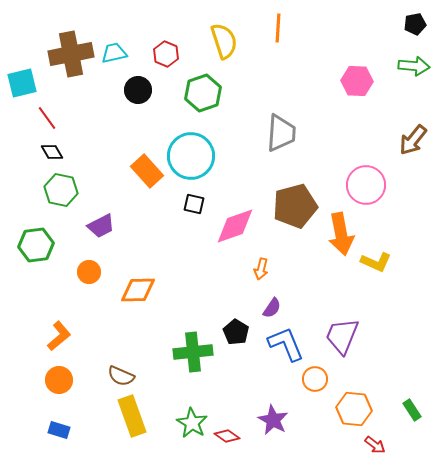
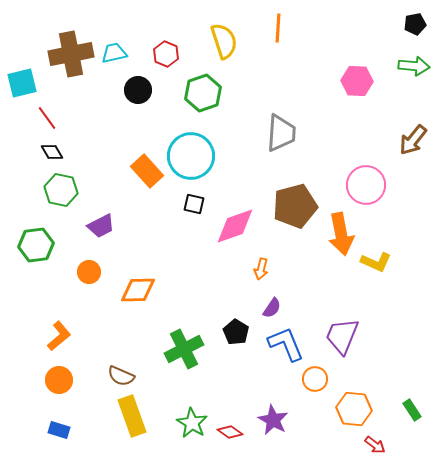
green cross at (193, 352): moved 9 px left, 3 px up; rotated 21 degrees counterclockwise
red diamond at (227, 436): moved 3 px right, 4 px up
